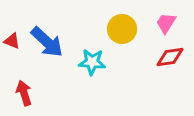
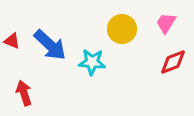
blue arrow: moved 3 px right, 3 px down
red diamond: moved 3 px right, 5 px down; rotated 12 degrees counterclockwise
